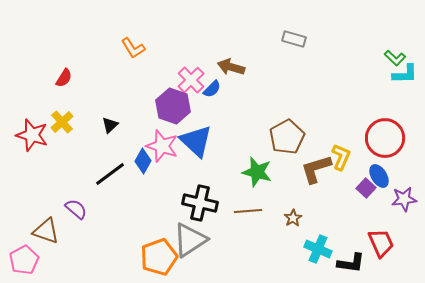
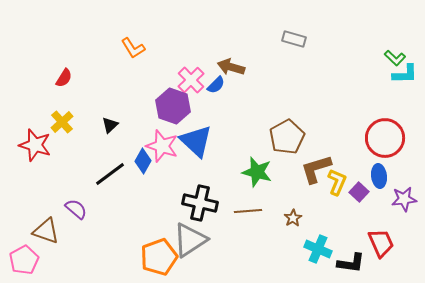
blue semicircle: moved 4 px right, 4 px up
red star: moved 3 px right, 10 px down
yellow L-shape: moved 4 px left, 25 px down
blue ellipse: rotated 25 degrees clockwise
purple square: moved 7 px left, 4 px down
